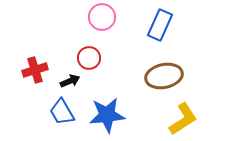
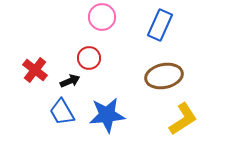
red cross: rotated 35 degrees counterclockwise
